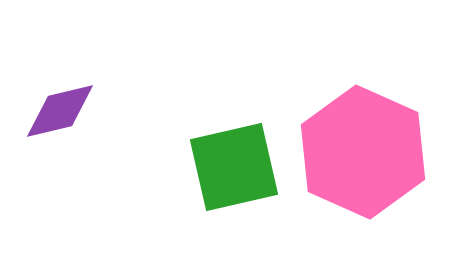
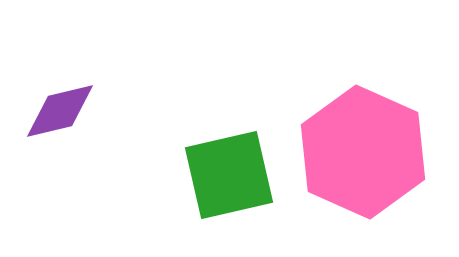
green square: moved 5 px left, 8 px down
